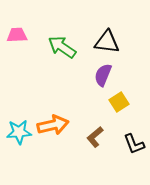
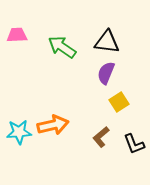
purple semicircle: moved 3 px right, 2 px up
brown L-shape: moved 6 px right
